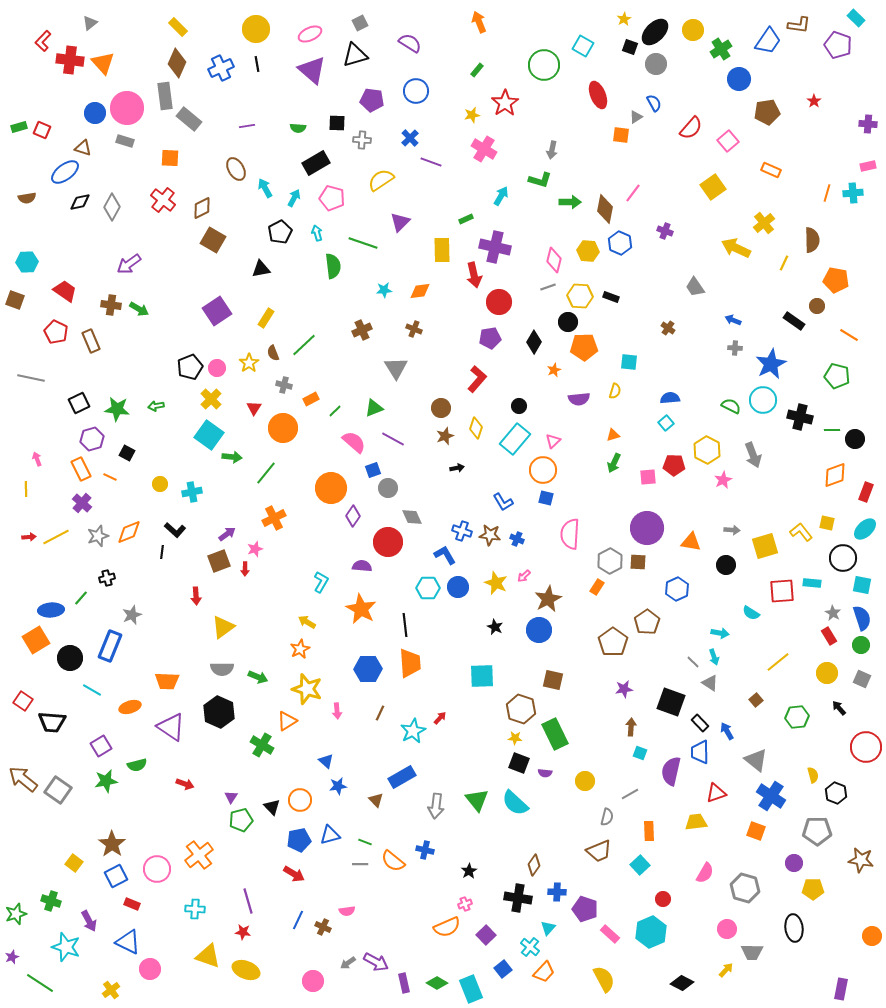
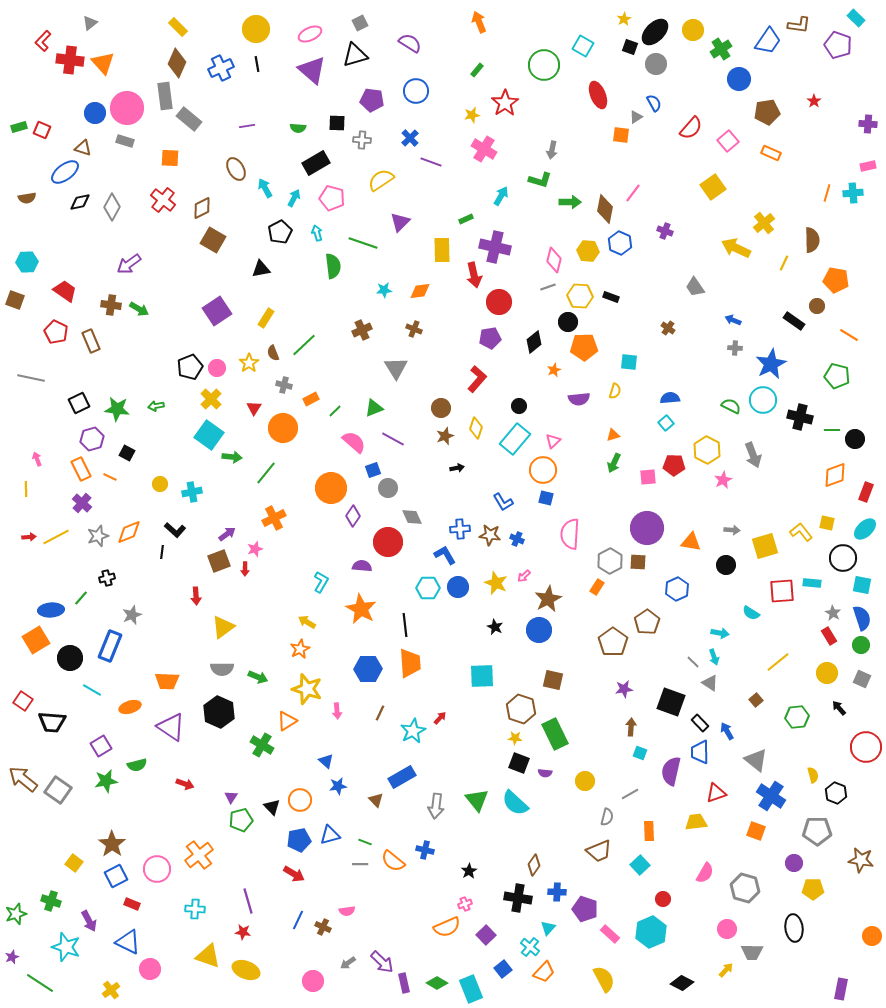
orange rectangle at (771, 170): moved 17 px up
black diamond at (534, 342): rotated 20 degrees clockwise
blue cross at (462, 531): moved 2 px left, 2 px up; rotated 24 degrees counterclockwise
purple arrow at (376, 962): moved 6 px right; rotated 15 degrees clockwise
